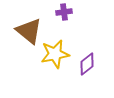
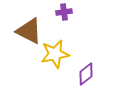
brown triangle: rotated 12 degrees counterclockwise
purple diamond: moved 1 px left, 10 px down
